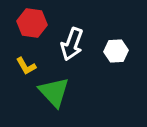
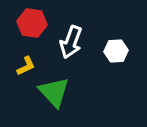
white arrow: moved 1 px left, 2 px up
yellow L-shape: rotated 85 degrees counterclockwise
